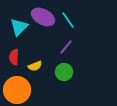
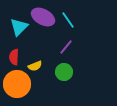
orange circle: moved 6 px up
